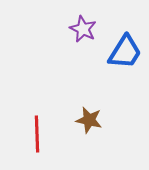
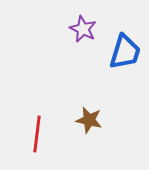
blue trapezoid: rotated 15 degrees counterclockwise
red line: rotated 9 degrees clockwise
